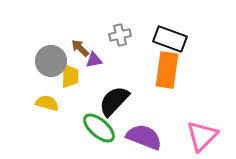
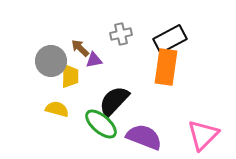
gray cross: moved 1 px right, 1 px up
black rectangle: rotated 48 degrees counterclockwise
orange rectangle: moved 1 px left, 3 px up
yellow semicircle: moved 10 px right, 6 px down
green ellipse: moved 2 px right, 4 px up
pink triangle: moved 1 px right, 1 px up
